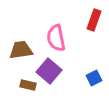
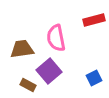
red rectangle: rotated 55 degrees clockwise
brown trapezoid: moved 1 px right, 1 px up
purple square: rotated 10 degrees clockwise
brown rectangle: rotated 14 degrees clockwise
